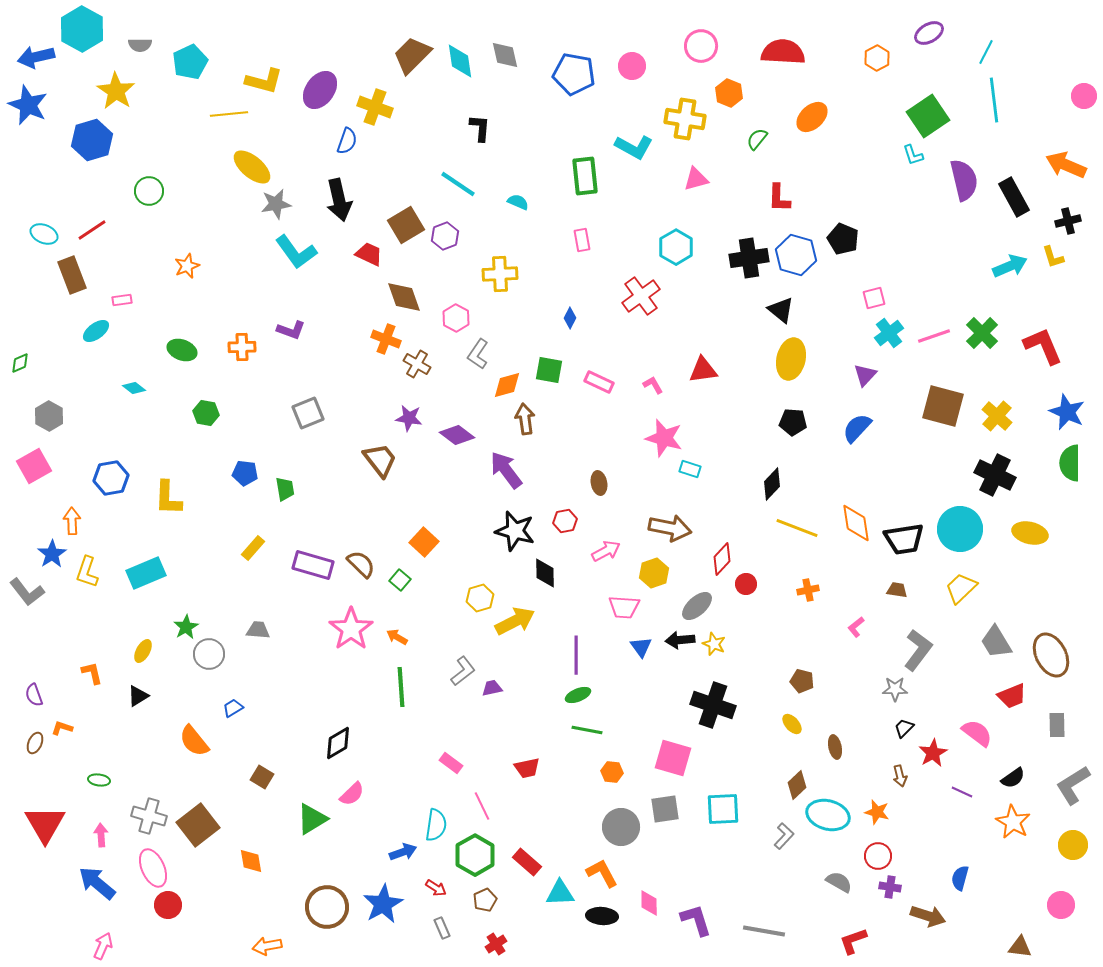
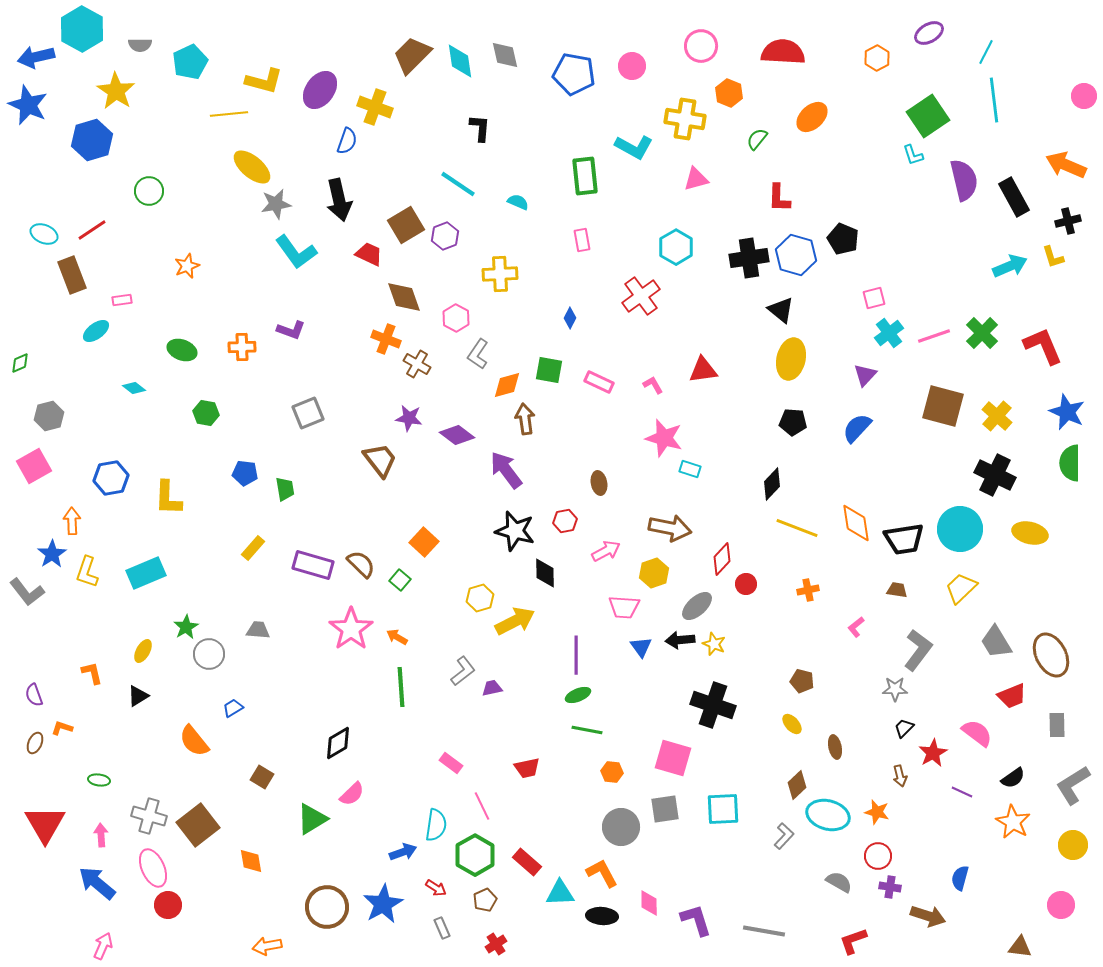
gray hexagon at (49, 416): rotated 16 degrees clockwise
